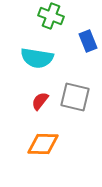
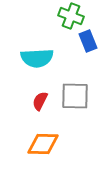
green cross: moved 20 px right
cyan semicircle: rotated 12 degrees counterclockwise
gray square: moved 1 px up; rotated 12 degrees counterclockwise
red semicircle: rotated 12 degrees counterclockwise
